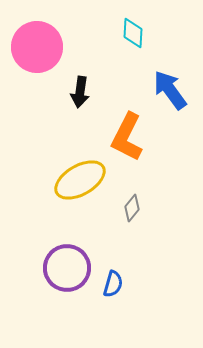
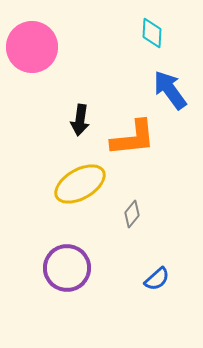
cyan diamond: moved 19 px right
pink circle: moved 5 px left
black arrow: moved 28 px down
orange L-shape: moved 6 px right, 1 px down; rotated 123 degrees counterclockwise
yellow ellipse: moved 4 px down
gray diamond: moved 6 px down
blue semicircle: moved 44 px right, 5 px up; rotated 32 degrees clockwise
